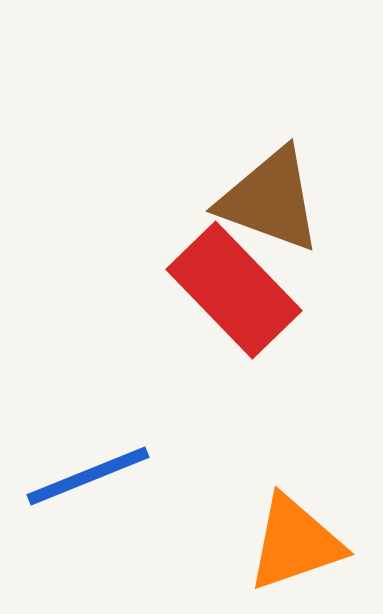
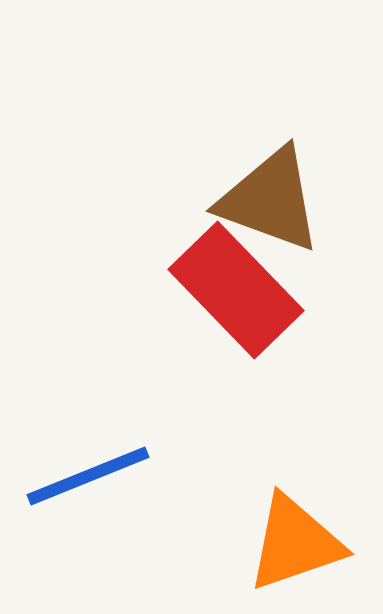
red rectangle: moved 2 px right
